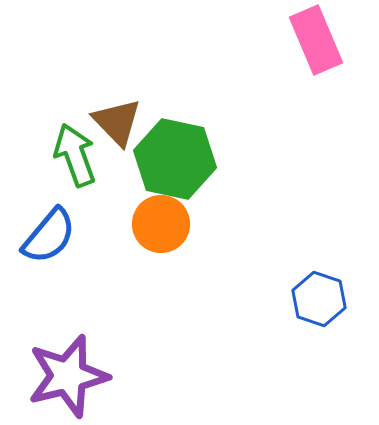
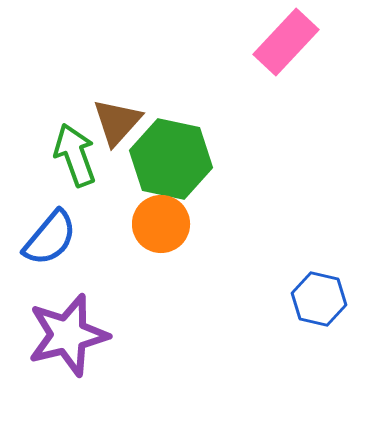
pink rectangle: moved 30 px left, 2 px down; rotated 66 degrees clockwise
brown triangle: rotated 26 degrees clockwise
green hexagon: moved 4 px left
blue semicircle: moved 1 px right, 2 px down
blue hexagon: rotated 6 degrees counterclockwise
purple star: moved 41 px up
